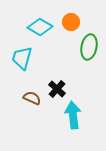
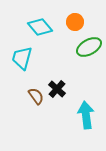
orange circle: moved 4 px right
cyan diamond: rotated 20 degrees clockwise
green ellipse: rotated 50 degrees clockwise
brown semicircle: moved 4 px right, 2 px up; rotated 30 degrees clockwise
cyan arrow: moved 13 px right
